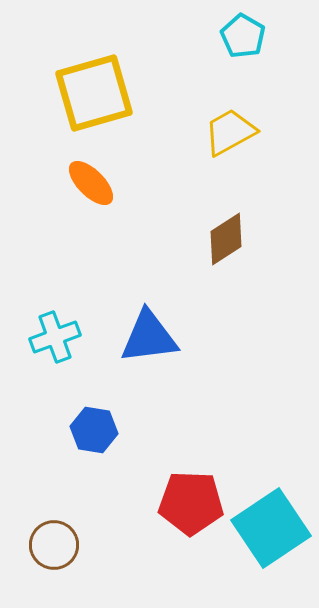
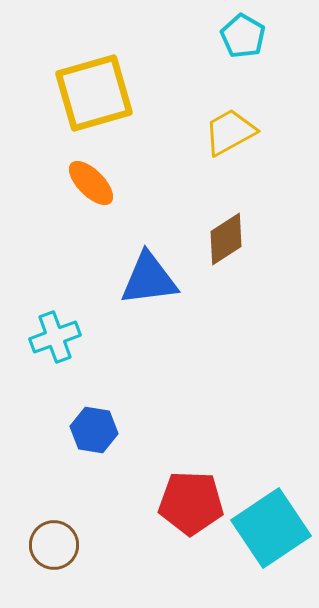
blue triangle: moved 58 px up
